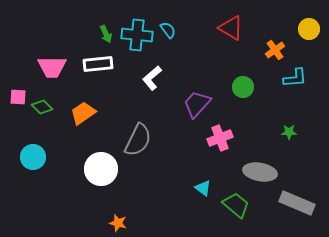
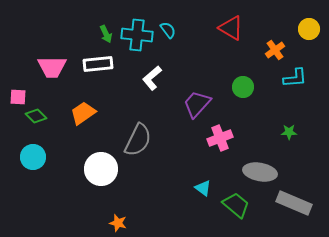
green diamond: moved 6 px left, 9 px down
gray rectangle: moved 3 px left
